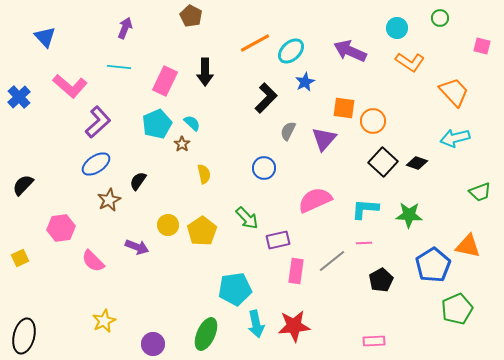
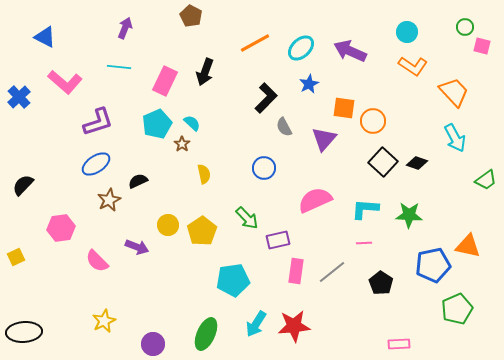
green circle at (440, 18): moved 25 px right, 9 px down
cyan circle at (397, 28): moved 10 px right, 4 px down
blue triangle at (45, 37): rotated 20 degrees counterclockwise
cyan ellipse at (291, 51): moved 10 px right, 3 px up
orange L-shape at (410, 62): moved 3 px right, 4 px down
black arrow at (205, 72): rotated 20 degrees clockwise
blue star at (305, 82): moved 4 px right, 2 px down
pink L-shape at (70, 86): moved 5 px left, 4 px up
purple L-shape at (98, 122): rotated 24 degrees clockwise
gray semicircle at (288, 131): moved 4 px left, 4 px up; rotated 54 degrees counterclockwise
cyan arrow at (455, 138): rotated 104 degrees counterclockwise
black semicircle at (138, 181): rotated 30 degrees clockwise
green trapezoid at (480, 192): moved 6 px right, 12 px up; rotated 15 degrees counterclockwise
yellow square at (20, 258): moved 4 px left, 1 px up
pink semicircle at (93, 261): moved 4 px right
gray line at (332, 261): moved 11 px down
blue pentagon at (433, 265): rotated 20 degrees clockwise
black pentagon at (381, 280): moved 3 px down; rotated 10 degrees counterclockwise
cyan pentagon at (235, 289): moved 2 px left, 9 px up
cyan arrow at (256, 324): rotated 44 degrees clockwise
black ellipse at (24, 336): moved 4 px up; rotated 72 degrees clockwise
pink rectangle at (374, 341): moved 25 px right, 3 px down
